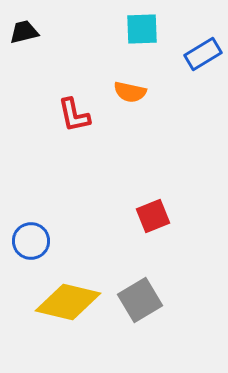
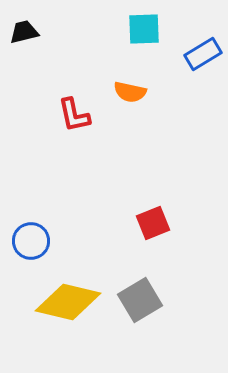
cyan square: moved 2 px right
red square: moved 7 px down
